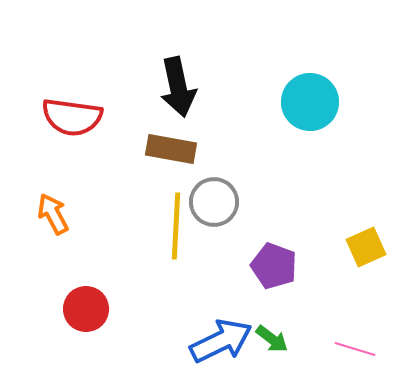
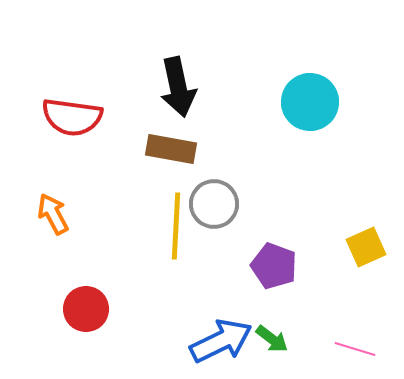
gray circle: moved 2 px down
